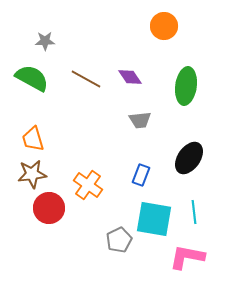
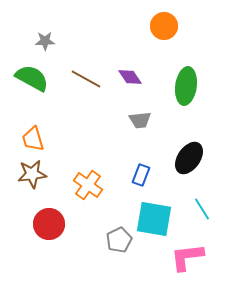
red circle: moved 16 px down
cyan line: moved 8 px right, 3 px up; rotated 25 degrees counterclockwise
pink L-shape: rotated 18 degrees counterclockwise
